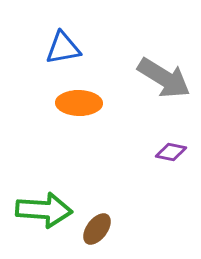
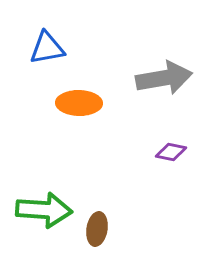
blue triangle: moved 16 px left
gray arrow: rotated 42 degrees counterclockwise
brown ellipse: rotated 28 degrees counterclockwise
